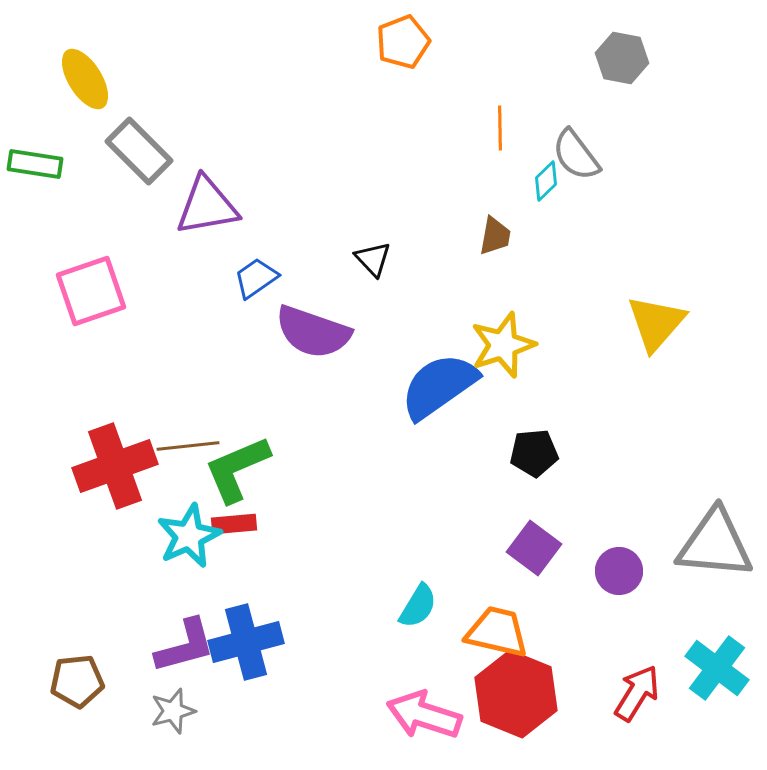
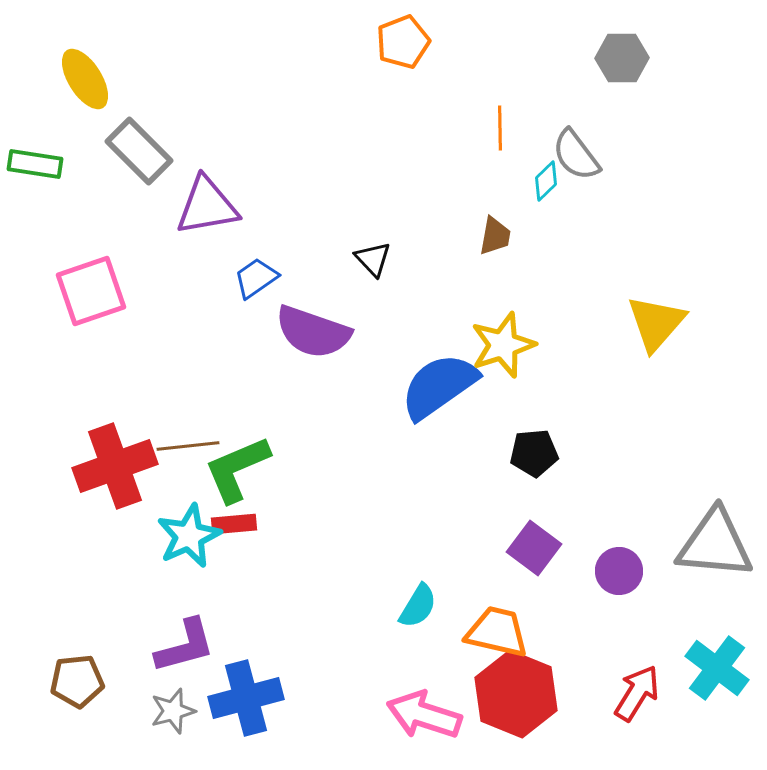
gray hexagon: rotated 12 degrees counterclockwise
blue cross: moved 56 px down
